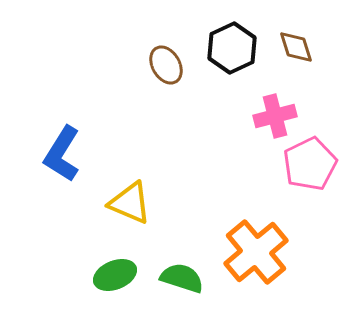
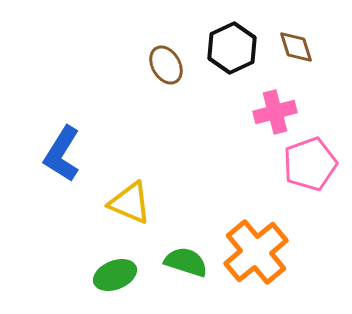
pink cross: moved 4 px up
pink pentagon: rotated 6 degrees clockwise
green semicircle: moved 4 px right, 16 px up
